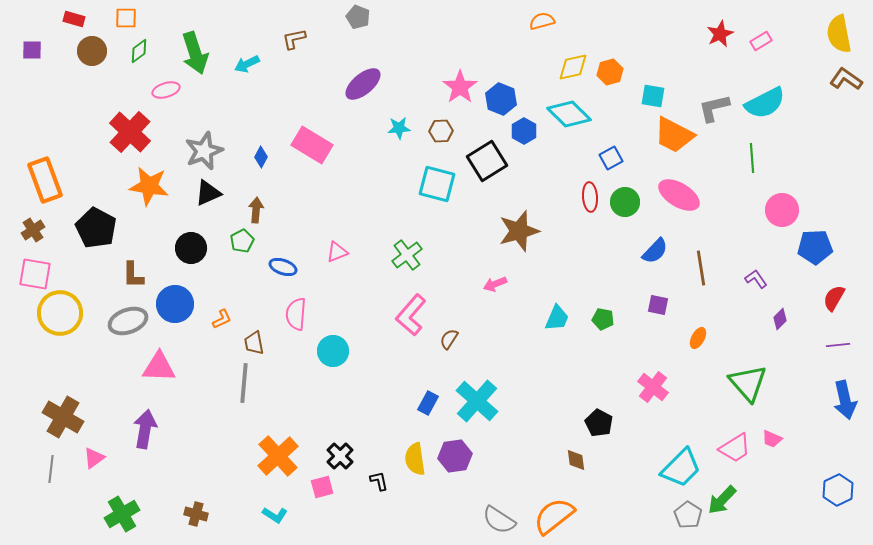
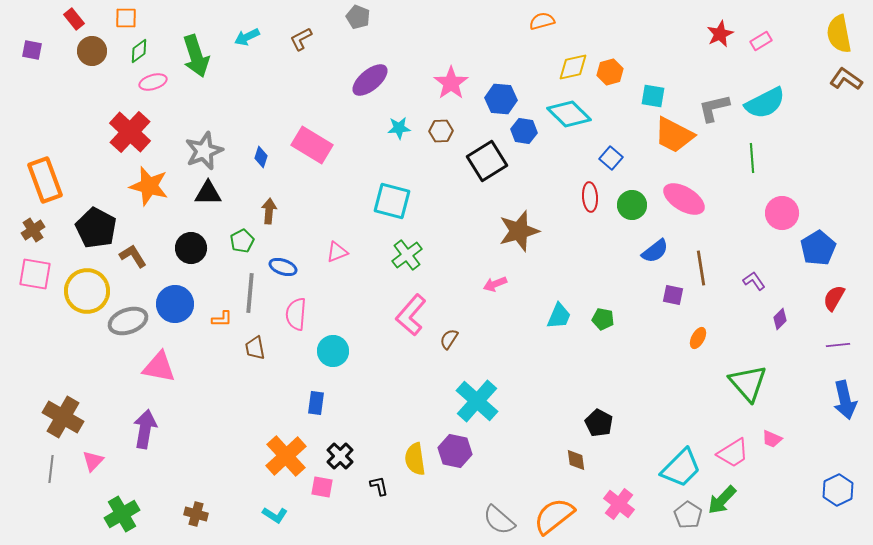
red rectangle at (74, 19): rotated 35 degrees clockwise
brown L-shape at (294, 39): moved 7 px right; rotated 15 degrees counterclockwise
purple square at (32, 50): rotated 10 degrees clockwise
green arrow at (195, 53): moved 1 px right, 3 px down
cyan arrow at (247, 64): moved 27 px up
purple ellipse at (363, 84): moved 7 px right, 4 px up
pink star at (460, 87): moved 9 px left, 4 px up
pink ellipse at (166, 90): moved 13 px left, 8 px up
blue hexagon at (501, 99): rotated 16 degrees counterclockwise
blue hexagon at (524, 131): rotated 20 degrees counterclockwise
blue diamond at (261, 157): rotated 10 degrees counterclockwise
blue square at (611, 158): rotated 20 degrees counterclockwise
cyan square at (437, 184): moved 45 px left, 17 px down
orange star at (149, 186): rotated 6 degrees clockwise
black triangle at (208, 193): rotated 24 degrees clockwise
pink ellipse at (679, 195): moved 5 px right, 4 px down
green circle at (625, 202): moved 7 px right, 3 px down
brown arrow at (256, 210): moved 13 px right, 1 px down
pink circle at (782, 210): moved 3 px down
blue pentagon at (815, 247): moved 3 px right, 1 px down; rotated 28 degrees counterclockwise
blue semicircle at (655, 251): rotated 8 degrees clockwise
brown L-shape at (133, 275): moved 19 px up; rotated 148 degrees clockwise
purple L-shape at (756, 279): moved 2 px left, 2 px down
purple square at (658, 305): moved 15 px right, 10 px up
yellow circle at (60, 313): moved 27 px right, 22 px up
cyan trapezoid at (557, 318): moved 2 px right, 2 px up
orange L-shape at (222, 319): rotated 25 degrees clockwise
brown trapezoid at (254, 343): moved 1 px right, 5 px down
pink triangle at (159, 367): rotated 9 degrees clockwise
gray line at (244, 383): moved 6 px right, 90 px up
pink cross at (653, 387): moved 34 px left, 117 px down
blue rectangle at (428, 403): moved 112 px left; rotated 20 degrees counterclockwise
pink trapezoid at (735, 448): moved 2 px left, 5 px down
orange cross at (278, 456): moved 8 px right
purple hexagon at (455, 456): moved 5 px up; rotated 20 degrees clockwise
pink triangle at (94, 458): moved 1 px left, 3 px down; rotated 10 degrees counterclockwise
black L-shape at (379, 481): moved 5 px down
pink square at (322, 487): rotated 25 degrees clockwise
gray semicircle at (499, 520): rotated 8 degrees clockwise
